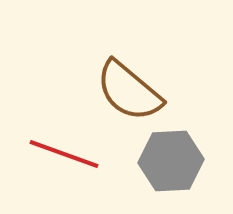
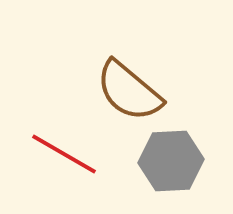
red line: rotated 10 degrees clockwise
